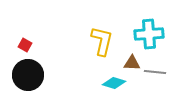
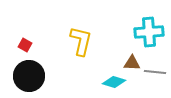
cyan cross: moved 2 px up
yellow L-shape: moved 21 px left
black circle: moved 1 px right, 1 px down
cyan diamond: moved 1 px up
